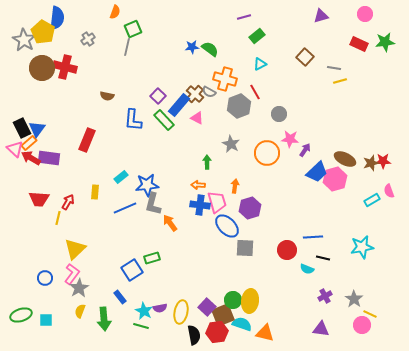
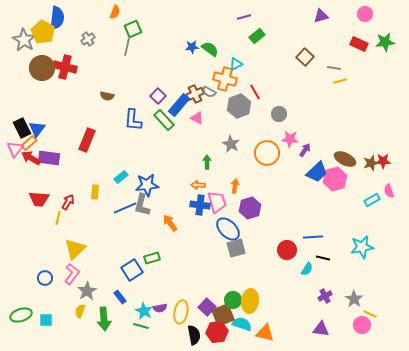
cyan triangle at (260, 64): moved 24 px left
brown cross at (195, 94): rotated 24 degrees clockwise
pink triangle at (15, 149): rotated 24 degrees clockwise
gray L-shape at (153, 204): moved 11 px left, 1 px down
blue ellipse at (227, 226): moved 1 px right, 3 px down
gray square at (245, 248): moved 9 px left; rotated 18 degrees counterclockwise
cyan semicircle at (307, 269): rotated 80 degrees counterclockwise
gray star at (79, 288): moved 8 px right, 3 px down
